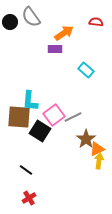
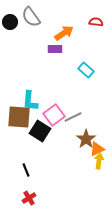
black line: rotated 32 degrees clockwise
